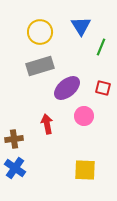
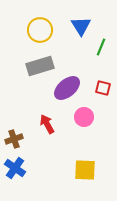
yellow circle: moved 2 px up
pink circle: moved 1 px down
red arrow: rotated 18 degrees counterclockwise
brown cross: rotated 12 degrees counterclockwise
